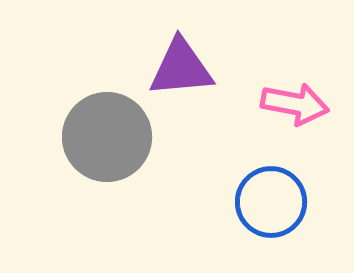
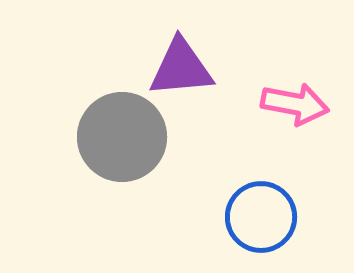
gray circle: moved 15 px right
blue circle: moved 10 px left, 15 px down
